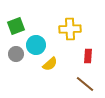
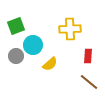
cyan circle: moved 3 px left
gray circle: moved 2 px down
brown line: moved 4 px right, 2 px up
